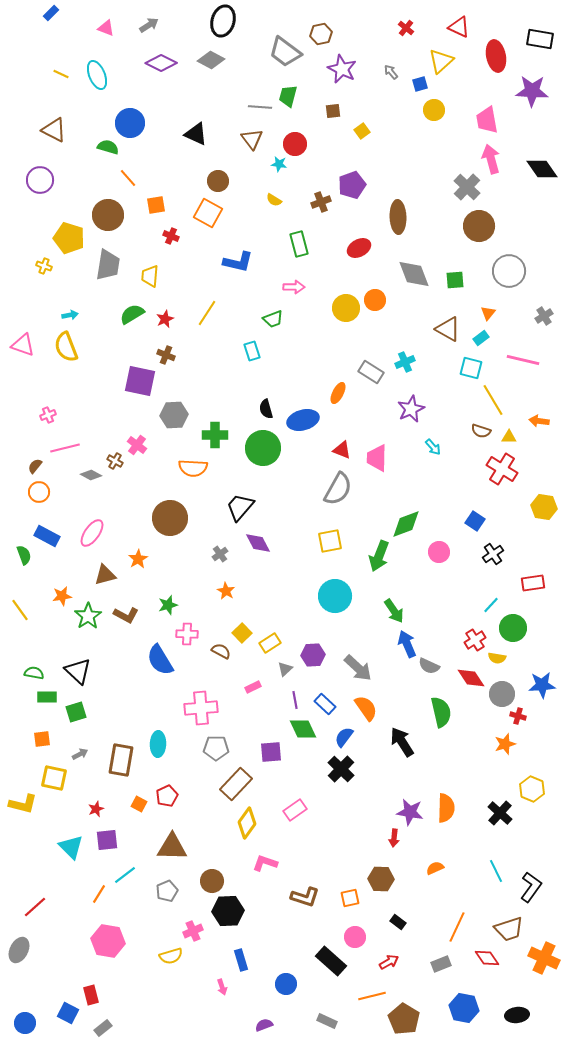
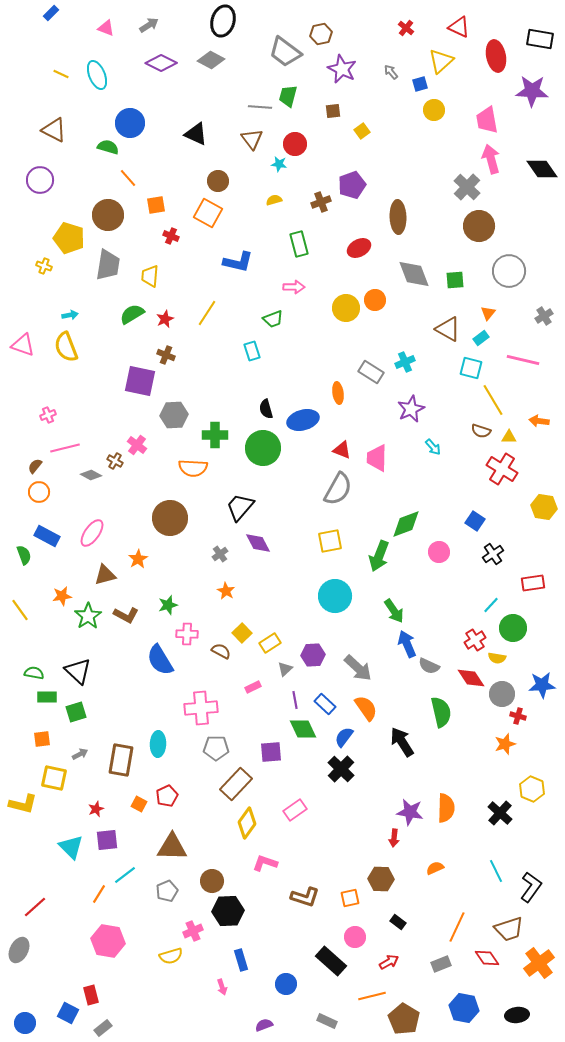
yellow semicircle at (274, 200): rotated 133 degrees clockwise
orange ellipse at (338, 393): rotated 35 degrees counterclockwise
orange cross at (544, 958): moved 5 px left, 5 px down; rotated 28 degrees clockwise
